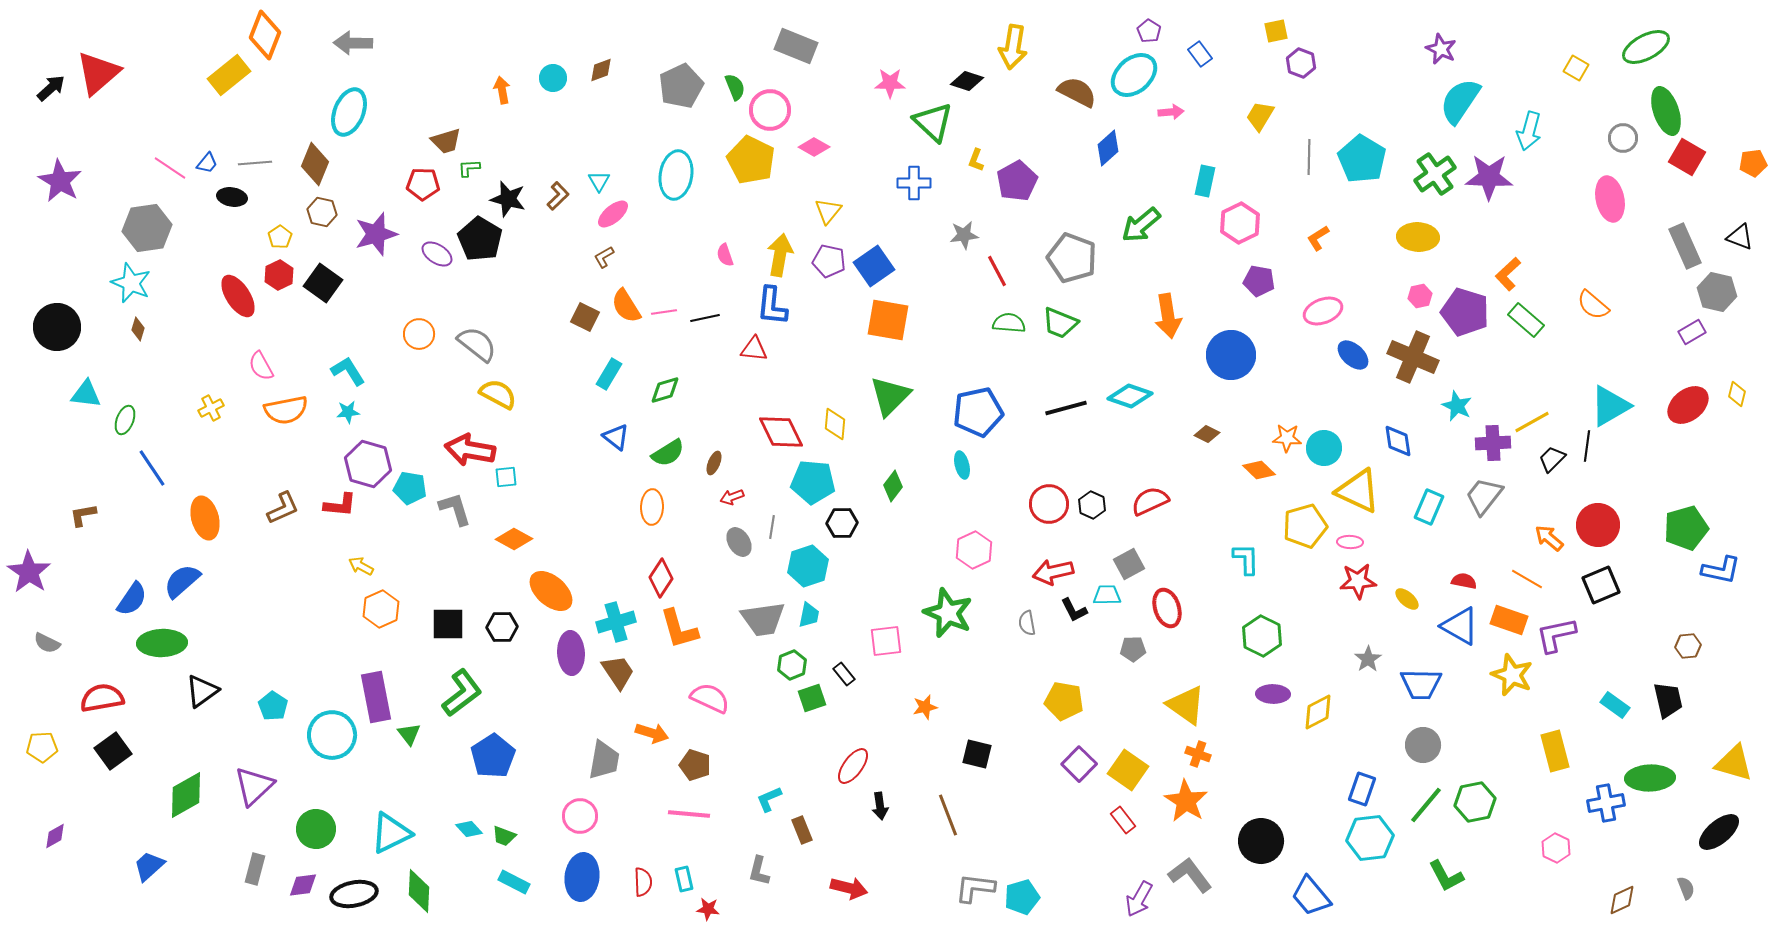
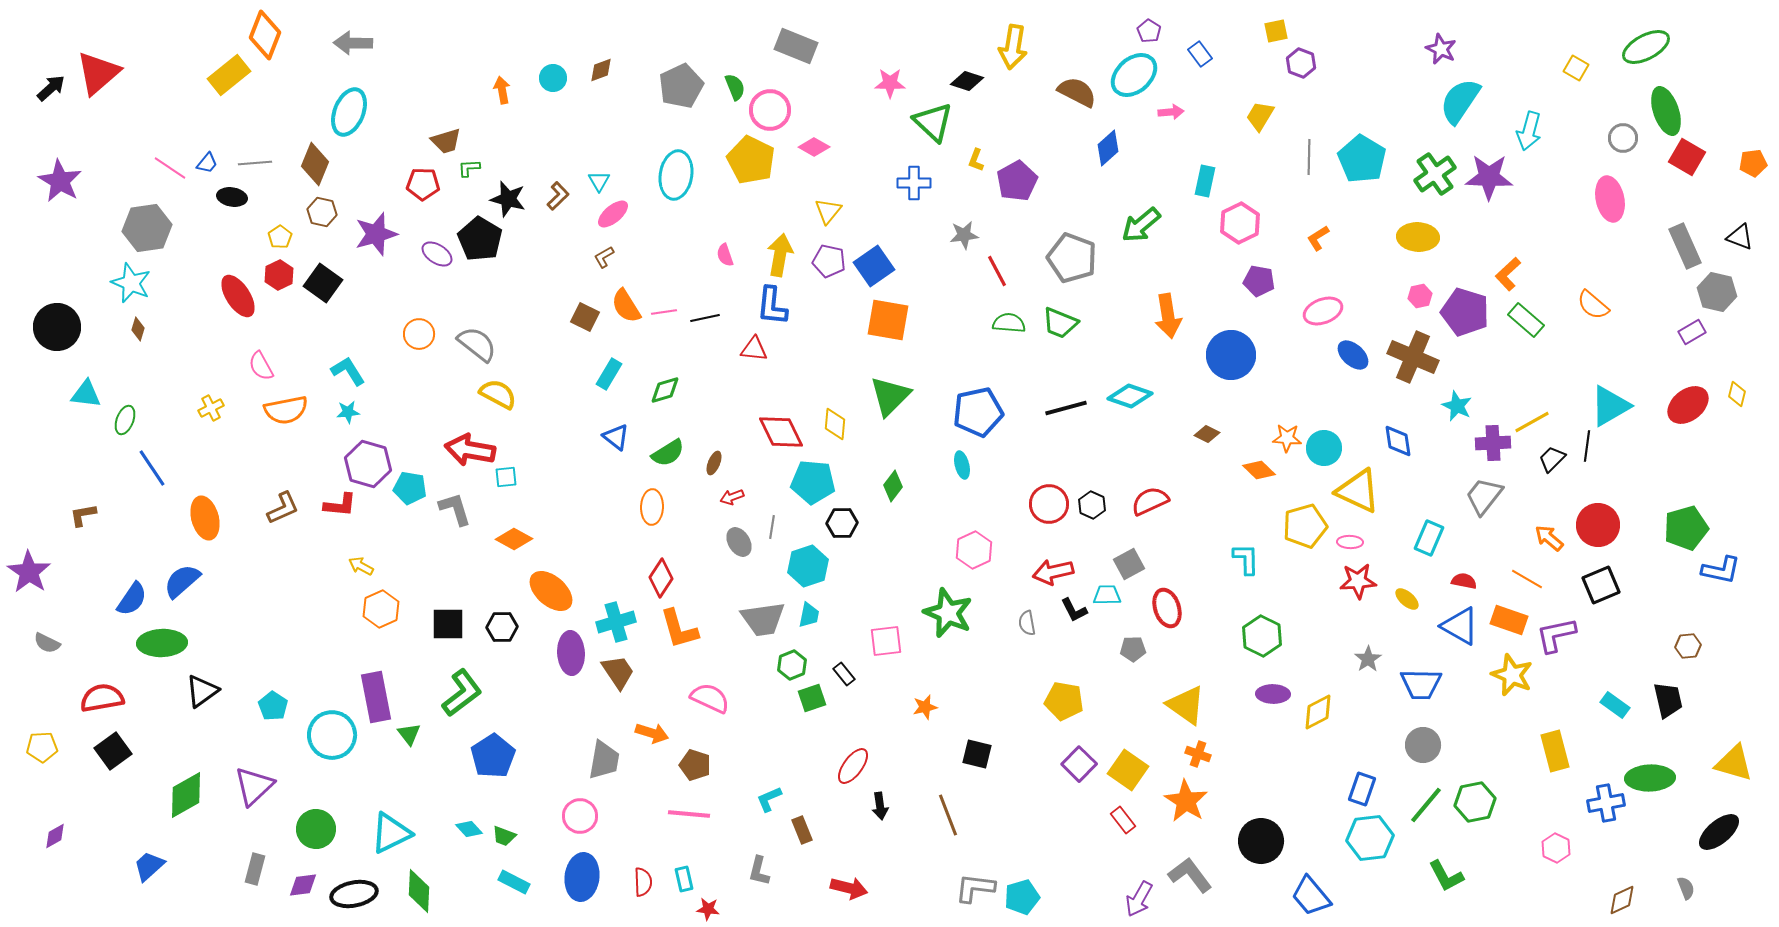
cyan rectangle at (1429, 507): moved 31 px down
